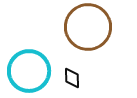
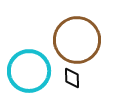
brown circle: moved 11 px left, 13 px down
